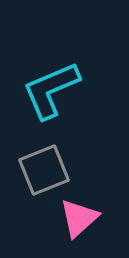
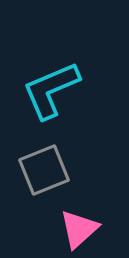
pink triangle: moved 11 px down
